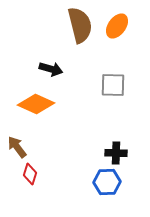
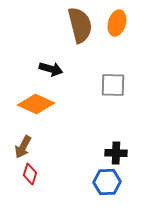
orange ellipse: moved 3 px up; rotated 20 degrees counterclockwise
brown arrow: moved 6 px right; rotated 115 degrees counterclockwise
